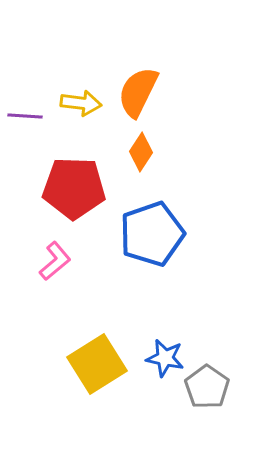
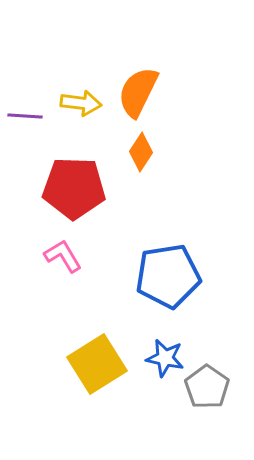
blue pentagon: moved 16 px right, 42 px down; rotated 10 degrees clockwise
pink L-shape: moved 8 px right, 5 px up; rotated 81 degrees counterclockwise
